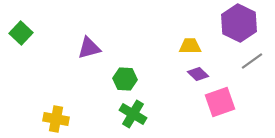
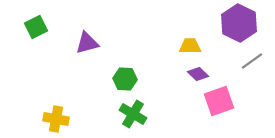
green square: moved 15 px right, 6 px up; rotated 20 degrees clockwise
purple triangle: moved 2 px left, 5 px up
pink square: moved 1 px left, 1 px up
